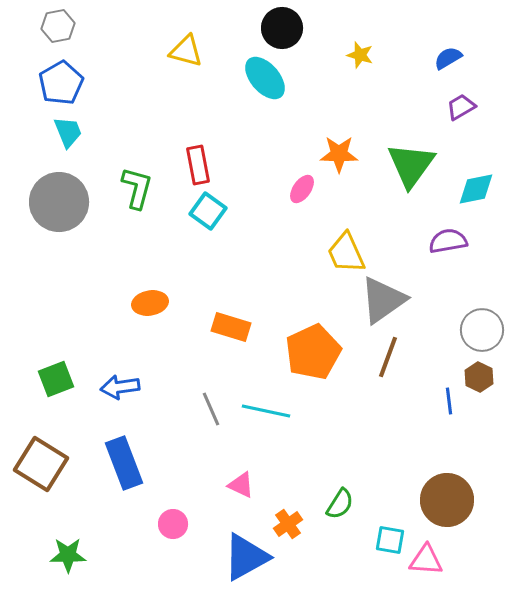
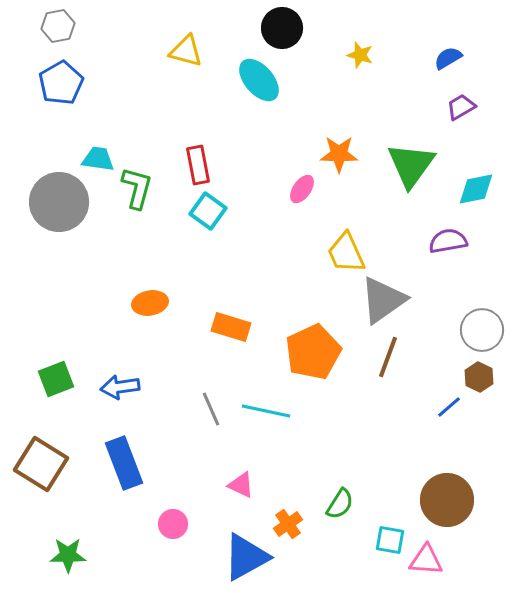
cyan ellipse at (265, 78): moved 6 px left, 2 px down
cyan trapezoid at (68, 132): moved 30 px right, 27 px down; rotated 60 degrees counterclockwise
blue line at (449, 401): moved 6 px down; rotated 56 degrees clockwise
